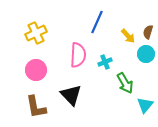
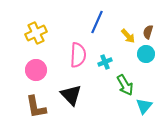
green arrow: moved 2 px down
cyan triangle: moved 1 px left, 1 px down
